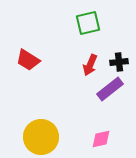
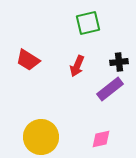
red arrow: moved 13 px left, 1 px down
